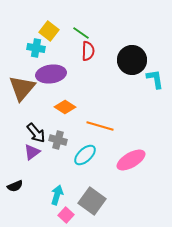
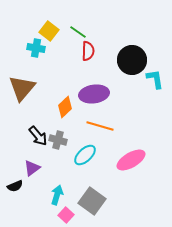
green line: moved 3 px left, 1 px up
purple ellipse: moved 43 px right, 20 px down
orange diamond: rotated 75 degrees counterclockwise
black arrow: moved 2 px right, 3 px down
purple triangle: moved 16 px down
